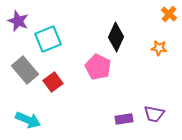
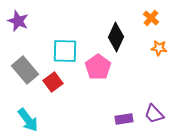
orange cross: moved 18 px left, 4 px down
cyan square: moved 17 px right, 12 px down; rotated 24 degrees clockwise
pink pentagon: rotated 10 degrees clockwise
purple trapezoid: rotated 35 degrees clockwise
cyan arrow: rotated 30 degrees clockwise
